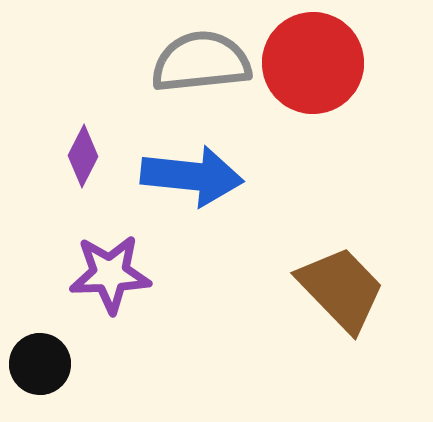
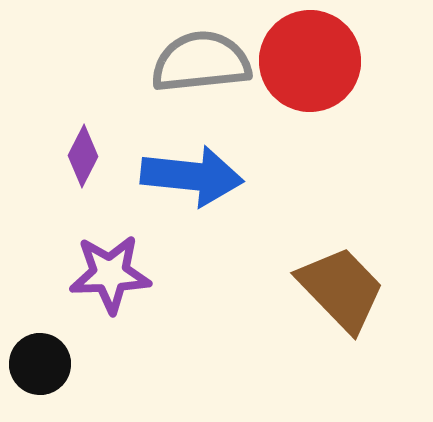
red circle: moved 3 px left, 2 px up
